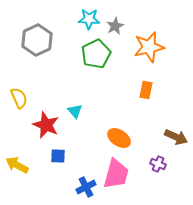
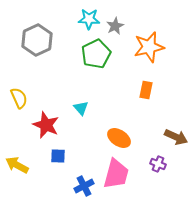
cyan triangle: moved 6 px right, 3 px up
blue cross: moved 2 px left, 1 px up
